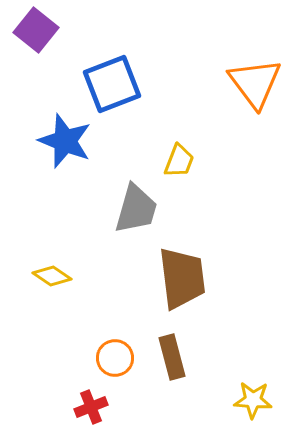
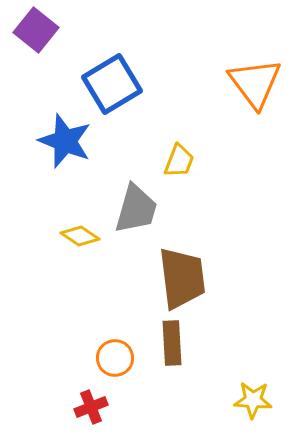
blue square: rotated 10 degrees counterclockwise
yellow diamond: moved 28 px right, 40 px up
brown rectangle: moved 14 px up; rotated 12 degrees clockwise
